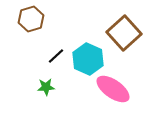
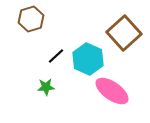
pink ellipse: moved 1 px left, 2 px down
